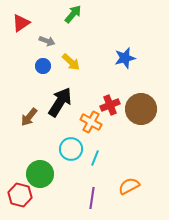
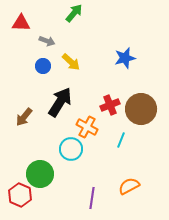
green arrow: moved 1 px right, 1 px up
red triangle: rotated 36 degrees clockwise
brown arrow: moved 5 px left
orange cross: moved 4 px left, 5 px down
cyan line: moved 26 px right, 18 px up
red hexagon: rotated 10 degrees clockwise
